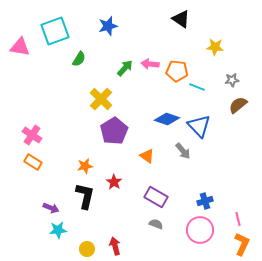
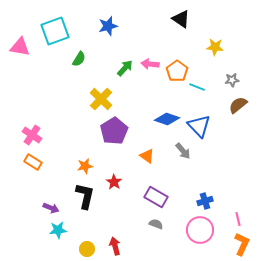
orange pentagon: rotated 30 degrees clockwise
